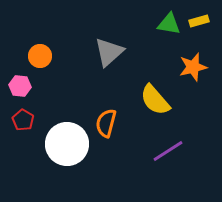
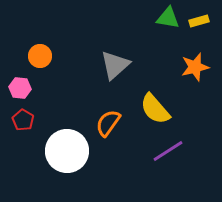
green triangle: moved 1 px left, 6 px up
gray triangle: moved 6 px right, 13 px down
orange star: moved 2 px right
pink hexagon: moved 2 px down
yellow semicircle: moved 9 px down
orange semicircle: moved 2 px right; rotated 20 degrees clockwise
white circle: moved 7 px down
